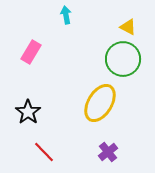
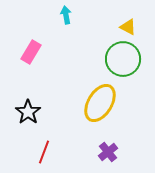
red line: rotated 65 degrees clockwise
